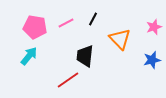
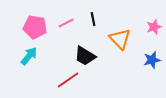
black line: rotated 40 degrees counterclockwise
black trapezoid: rotated 65 degrees counterclockwise
